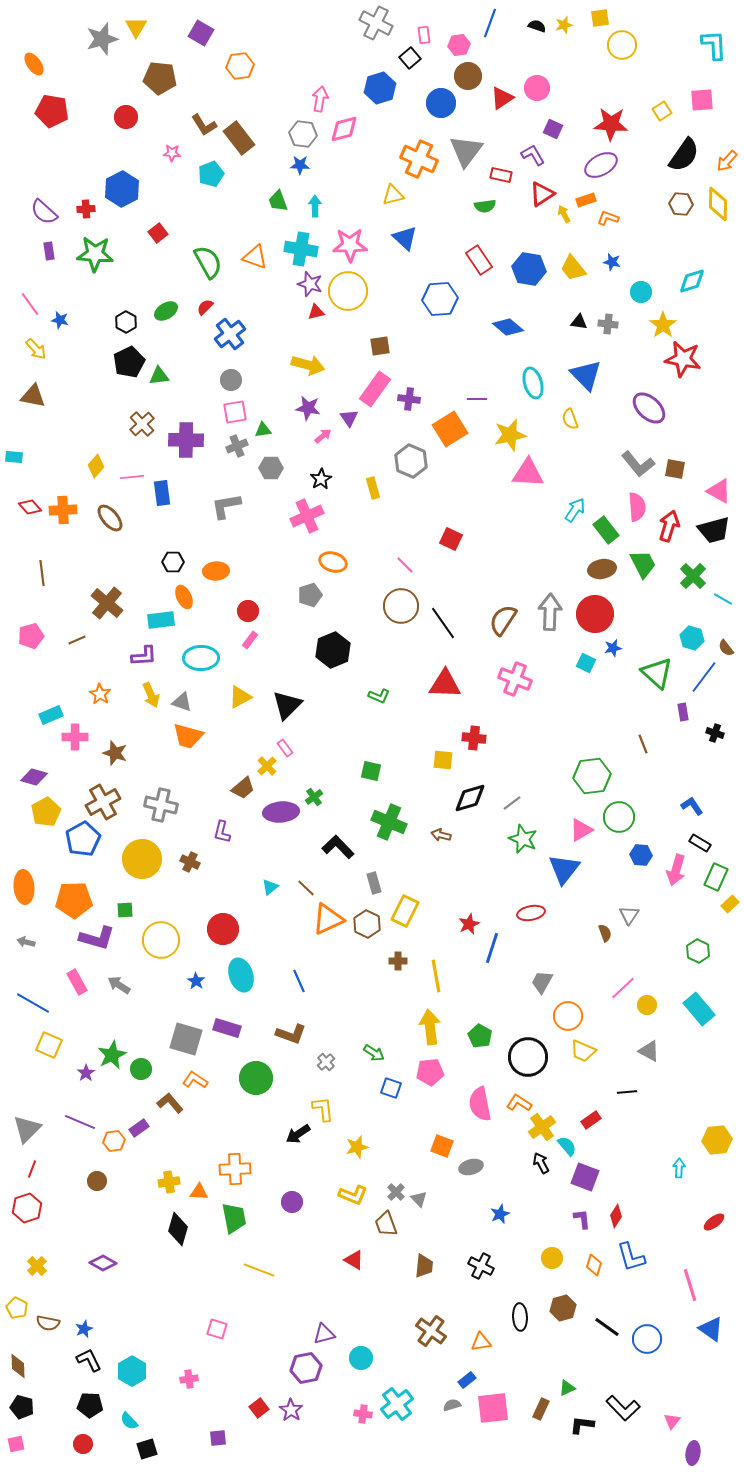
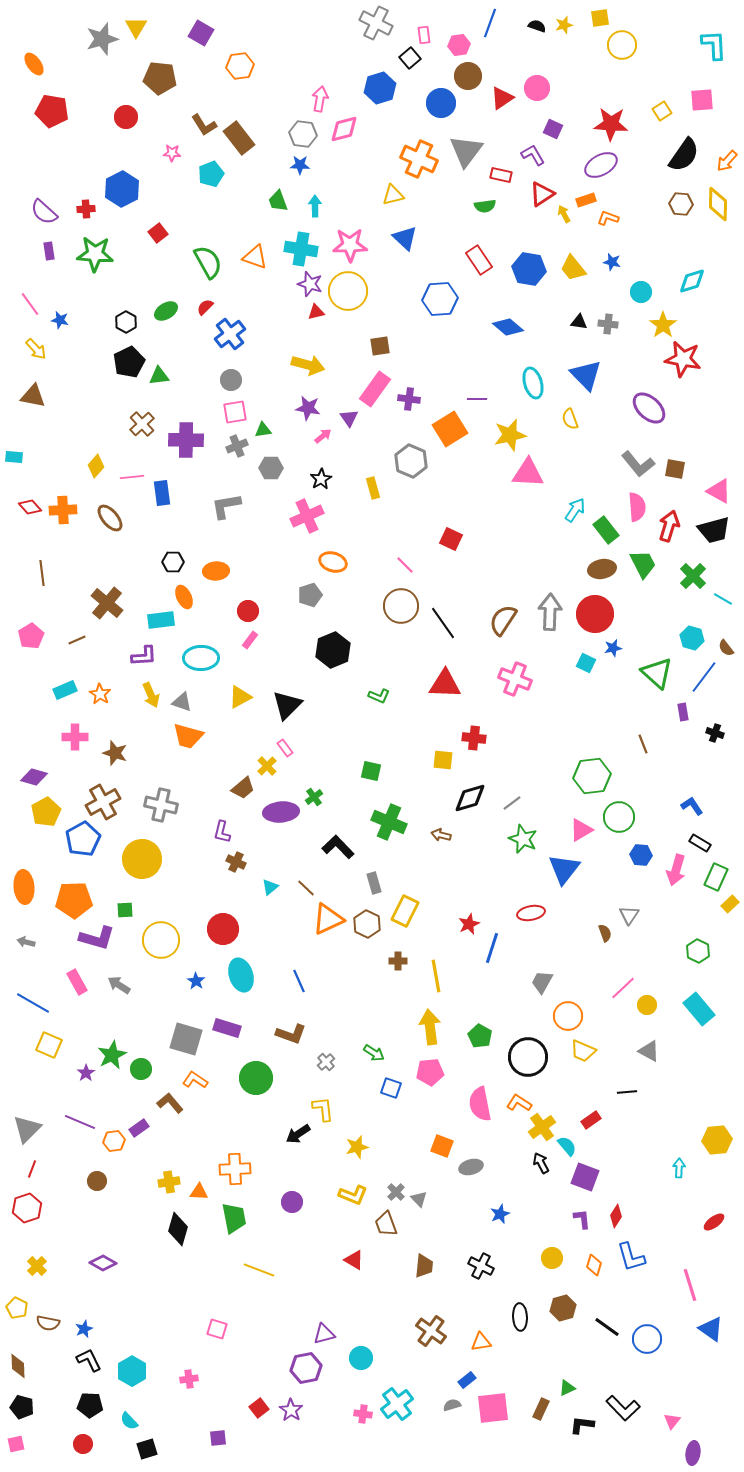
pink pentagon at (31, 636): rotated 15 degrees counterclockwise
cyan rectangle at (51, 715): moved 14 px right, 25 px up
brown cross at (190, 862): moved 46 px right
